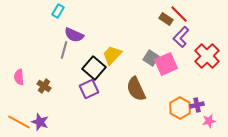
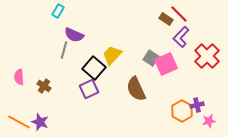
orange hexagon: moved 2 px right, 3 px down
